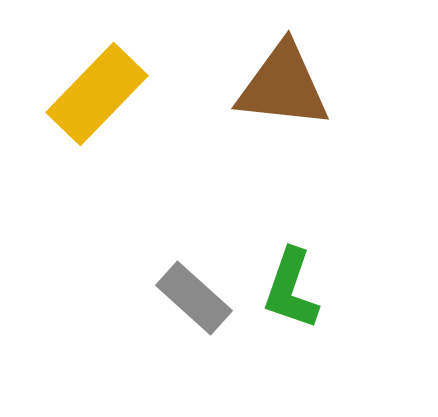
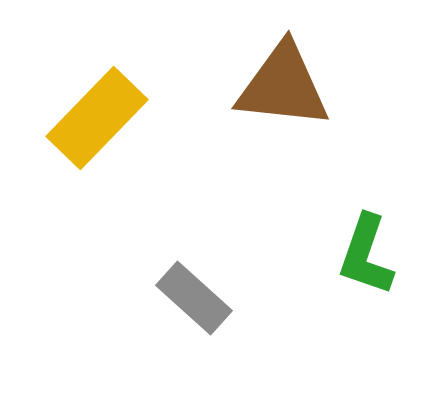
yellow rectangle: moved 24 px down
green L-shape: moved 75 px right, 34 px up
